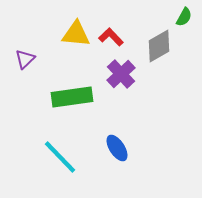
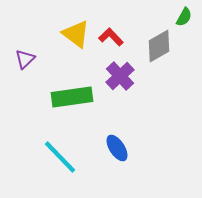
yellow triangle: rotated 32 degrees clockwise
purple cross: moved 1 px left, 2 px down
